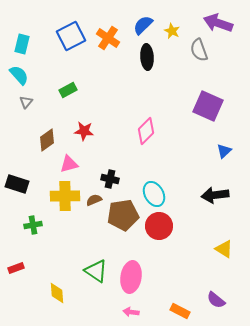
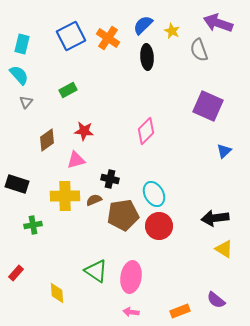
pink triangle: moved 7 px right, 4 px up
black arrow: moved 23 px down
red rectangle: moved 5 px down; rotated 28 degrees counterclockwise
orange rectangle: rotated 48 degrees counterclockwise
